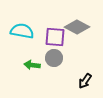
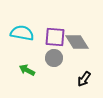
gray diamond: moved 15 px down; rotated 30 degrees clockwise
cyan semicircle: moved 2 px down
green arrow: moved 5 px left, 5 px down; rotated 21 degrees clockwise
black arrow: moved 1 px left, 2 px up
